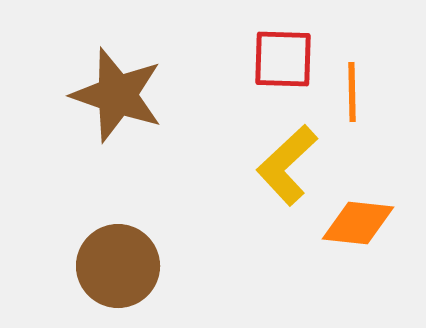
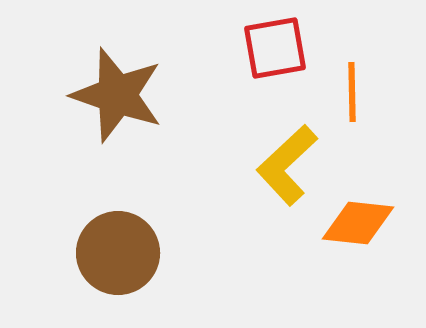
red square: moved 8 px left, 11 px up; rotated 12 degrees counterclockwise
brown circle: moved 13 px up
